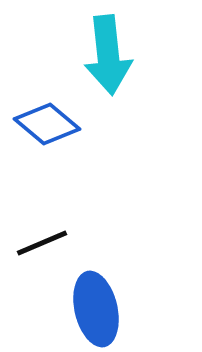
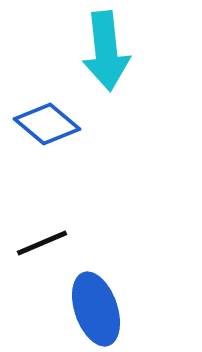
cyan arrow: moved 2 px left, 4 px up
blue ellipse: rotated 6 degrees counterclockwise
